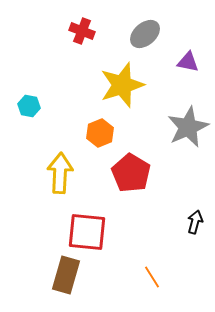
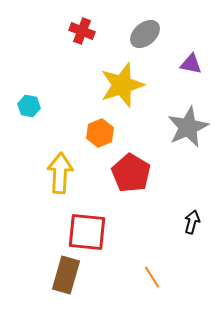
purple triangle: moved 3 px right, 2 px down
black arrow: moved 3 px left
